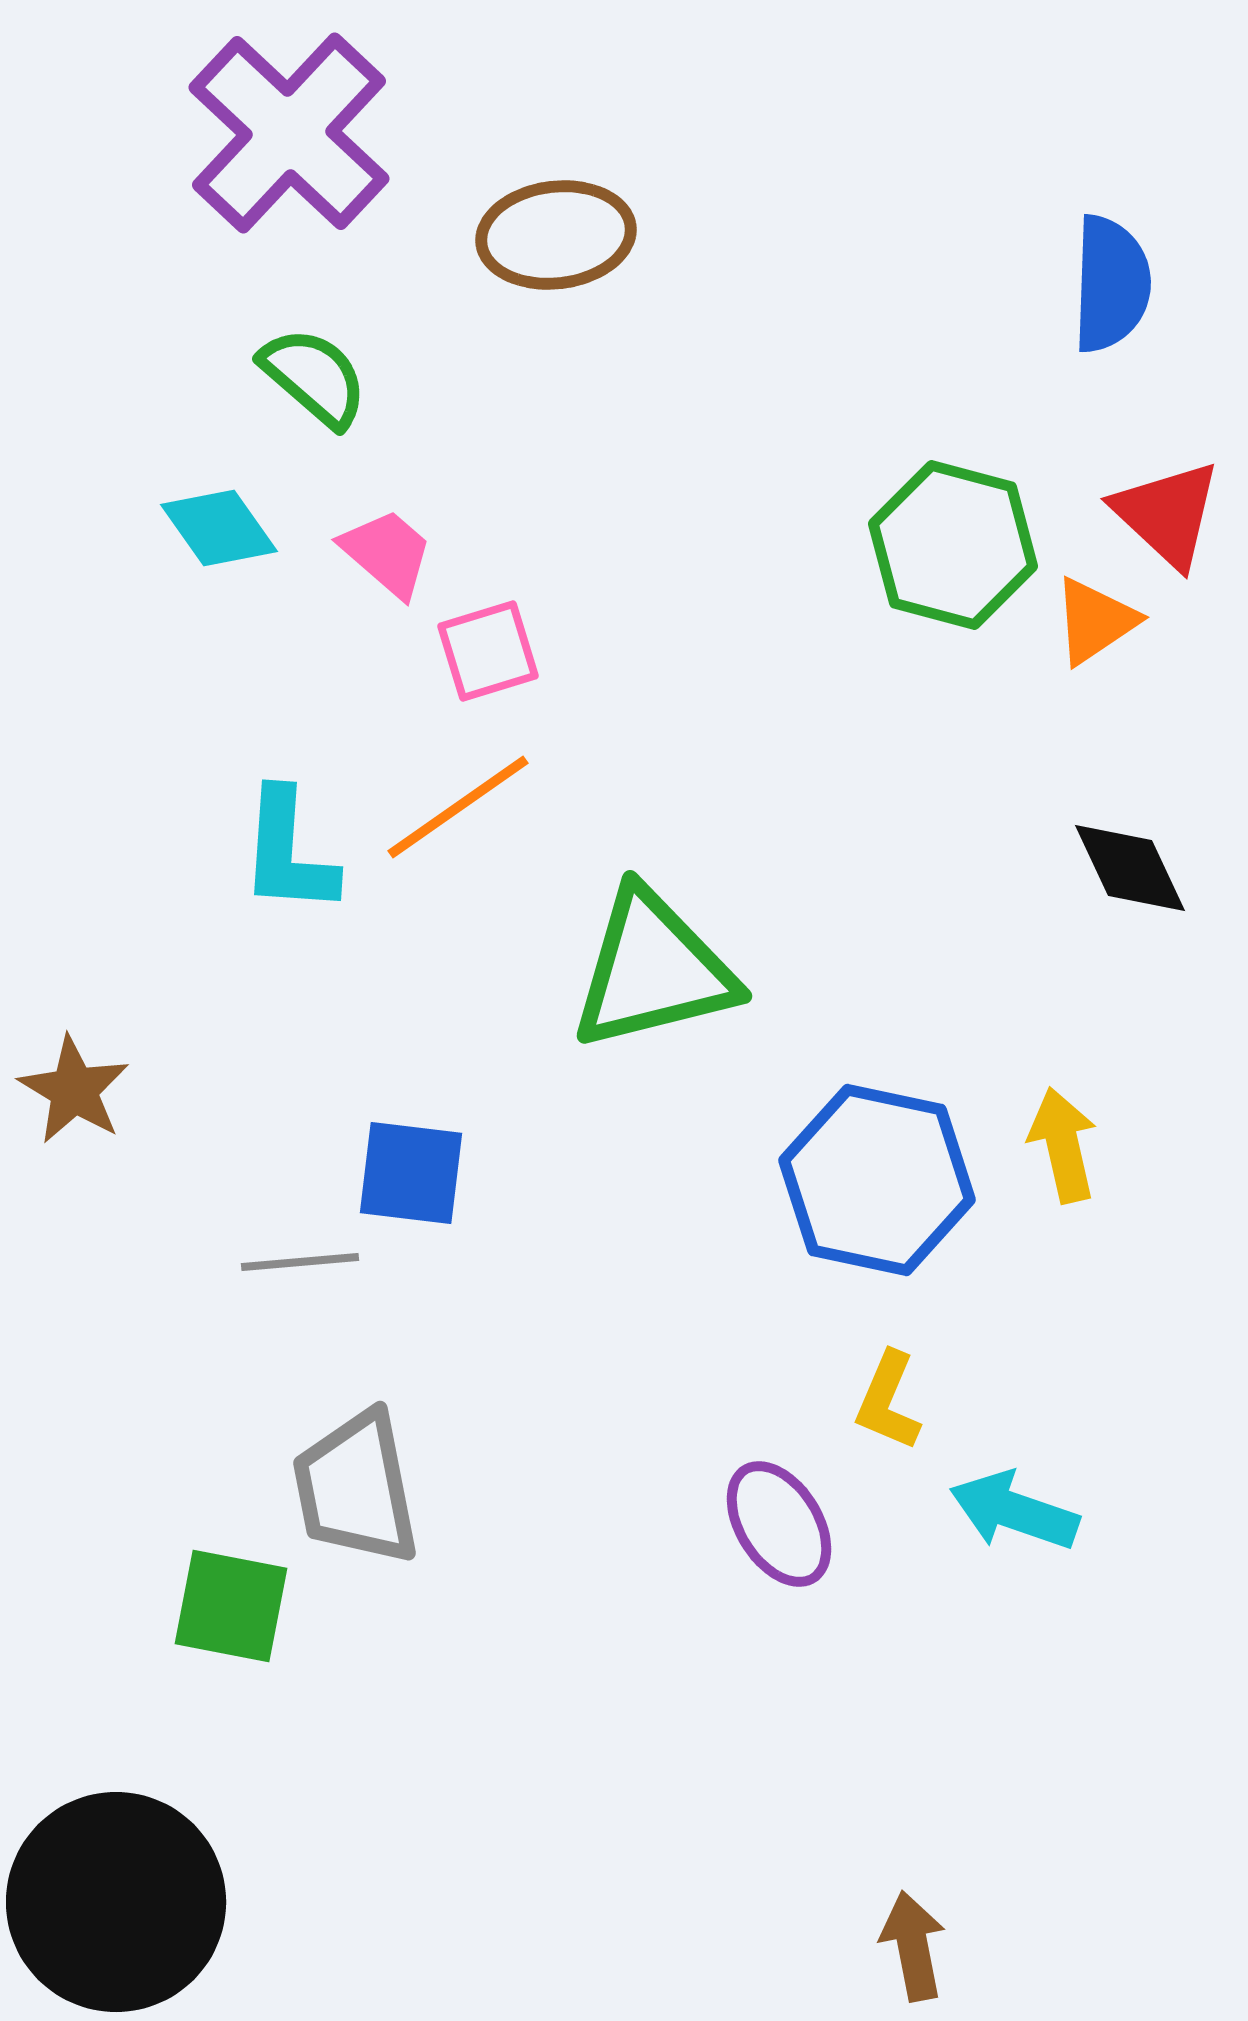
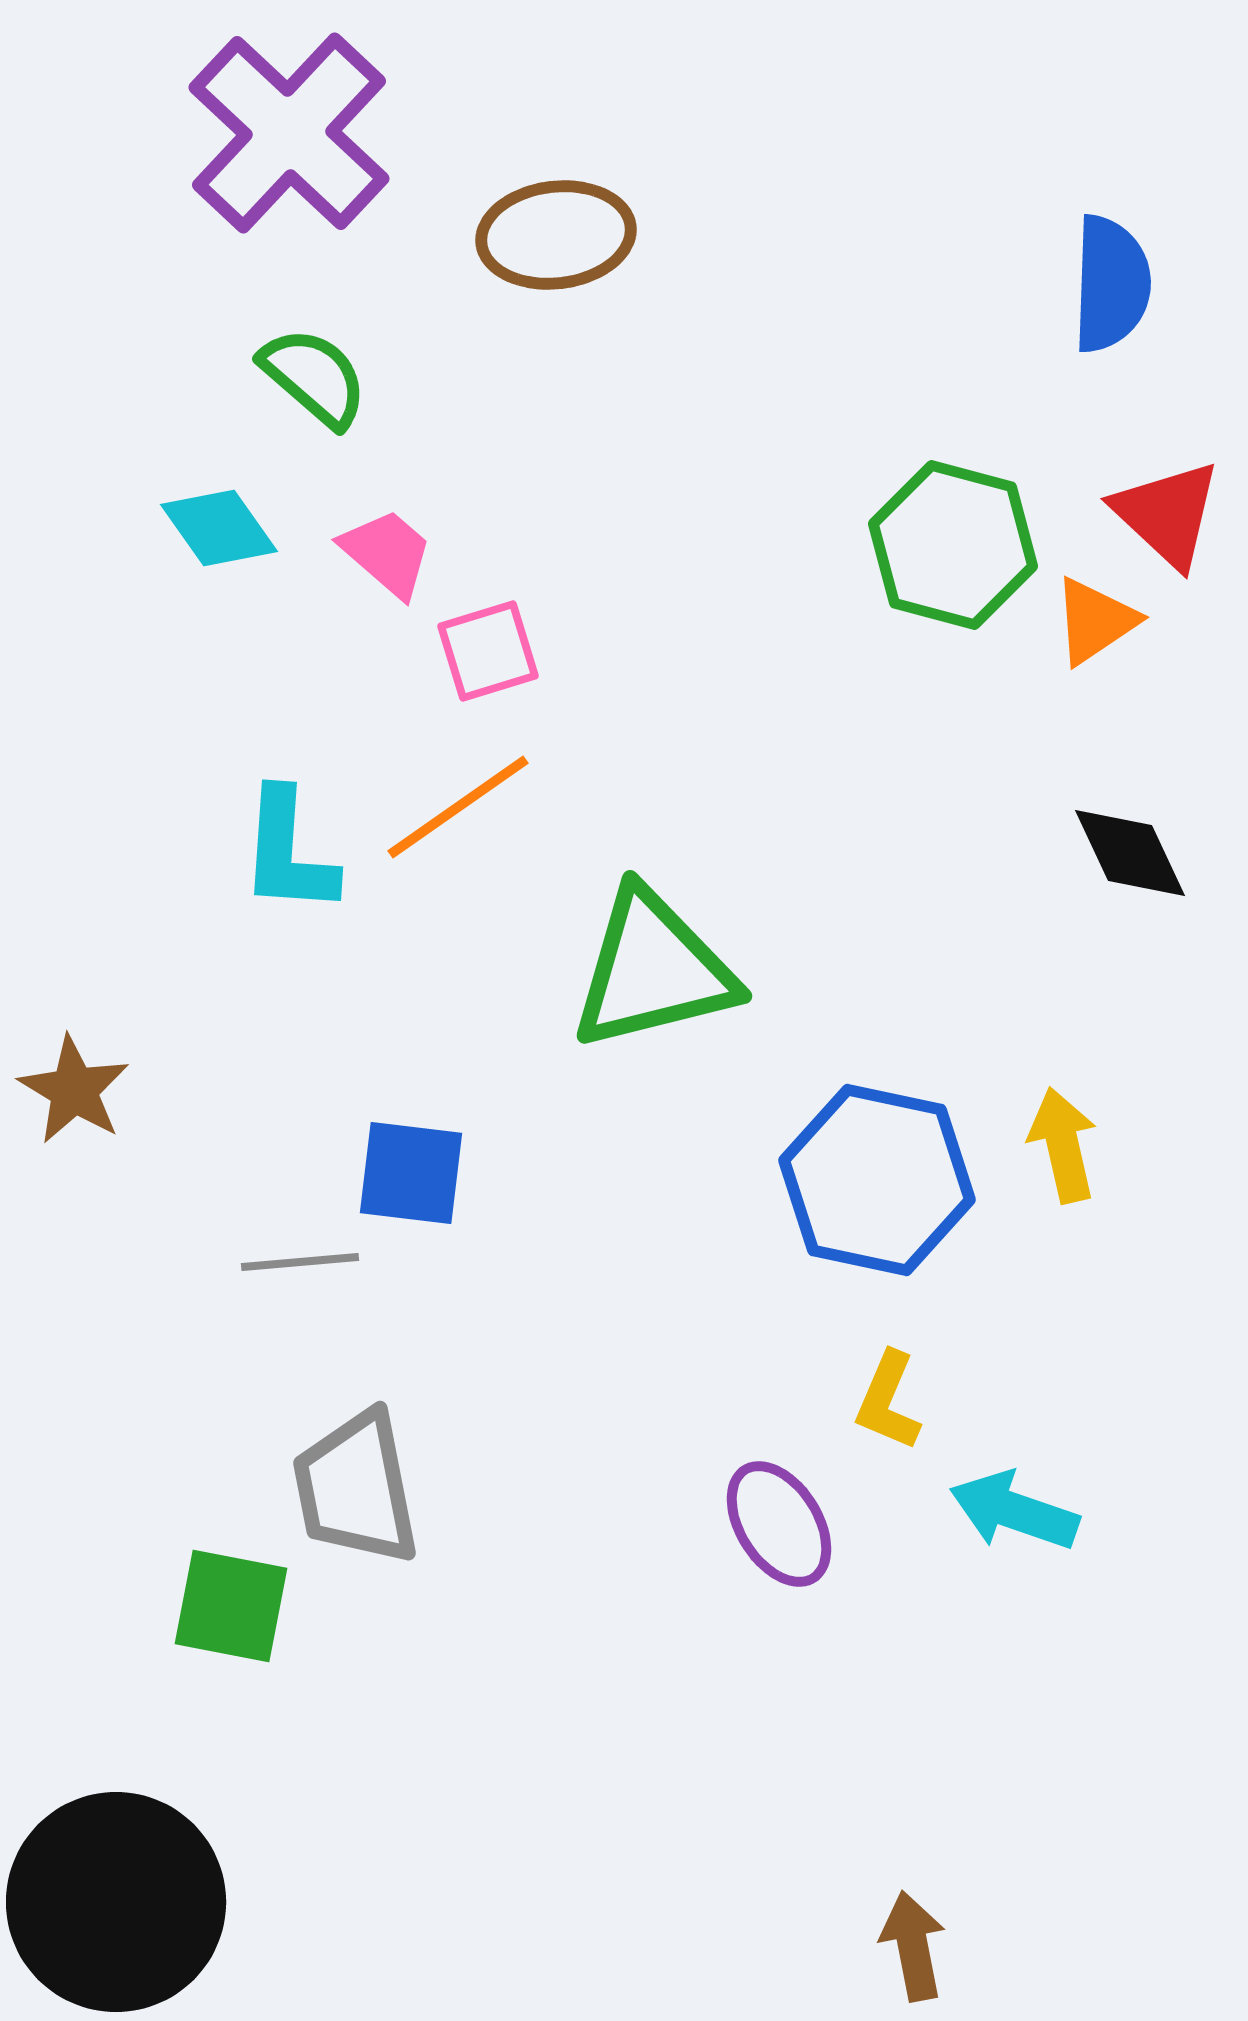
black diamond: moved 15 px up
